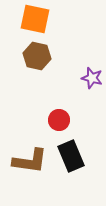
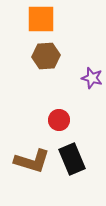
orange square: moved 6 px right; rotated 12 degrees counterclockwise
brown hexagon: moved 9 px right; rotated 16 degrees counterclockwise
black rectangle: moved 1 px right, 3 px down
brown L-shape: moved 2 px right; rotated 9 degrees clockwise
